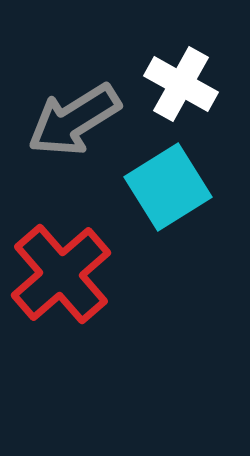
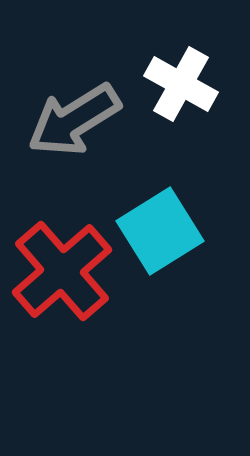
cyan square: moved 8 px left, 44 px down
red cross: moved 1 px right, 3 px up
